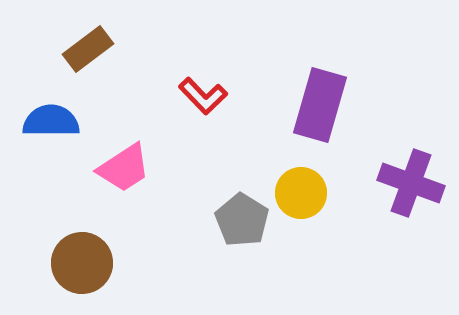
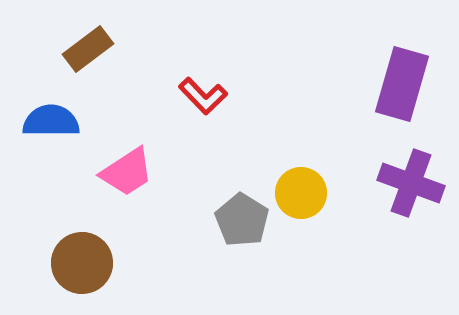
purple rectangle: moved 82 px right, 21 px up
pink trapezoid: moved 3 px right, 4 px down
